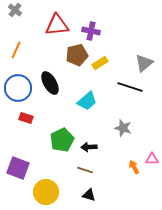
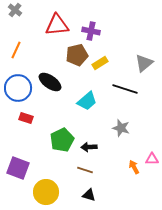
black ellipse: moved 1 px up; rotated 25 degrees counterclockwise
black line: moved 5 px left, 2 px down
gray star: moved 2 px left
